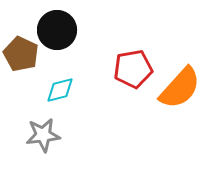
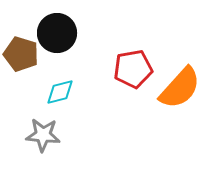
black circle: moved 3 px down
brown pentagon: rotated 8 degrees counterclockwise
cyan diamond: moved 2 px down
gray star: rotated 12 degrees clockwise
